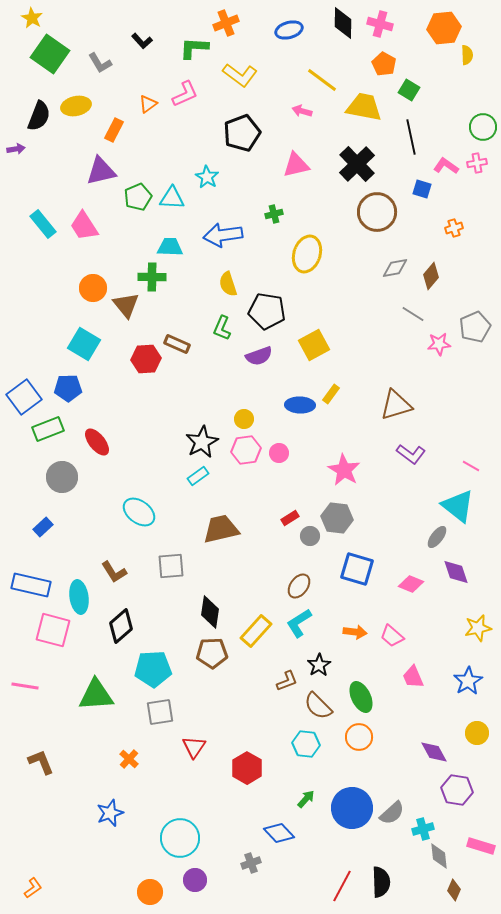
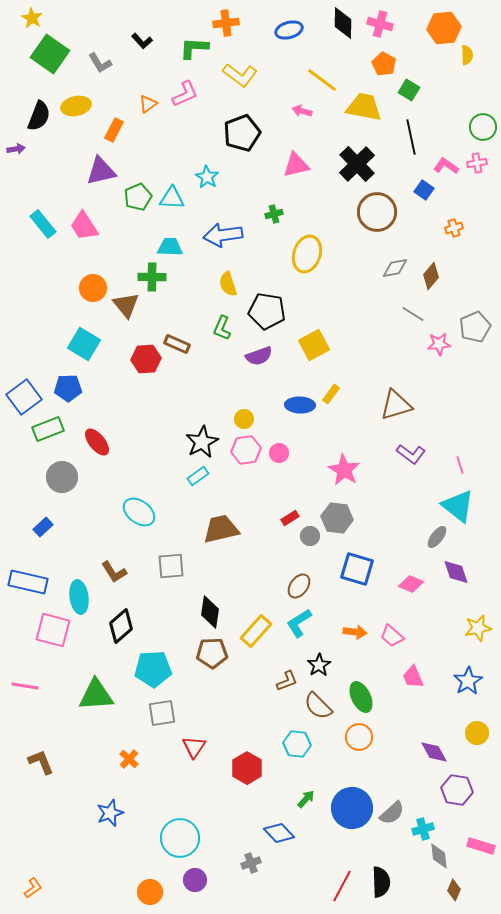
orange cross at (226, 23): rotated 15 degrees clockwise
blue square at (422, 189): moved 2 px right, 1 px down; rotated 18 degrees clockwise
pink line at (471, 466): moved 11 px left, 1 px up; rotated 42 degrees clockwise
blue rectangle at (31, 585): moved 3 px left, 3 px up
gray square at (160, 712): moved 2 px right, 1 px down
cyan hexagon at (306, 744): moved 9 px left
